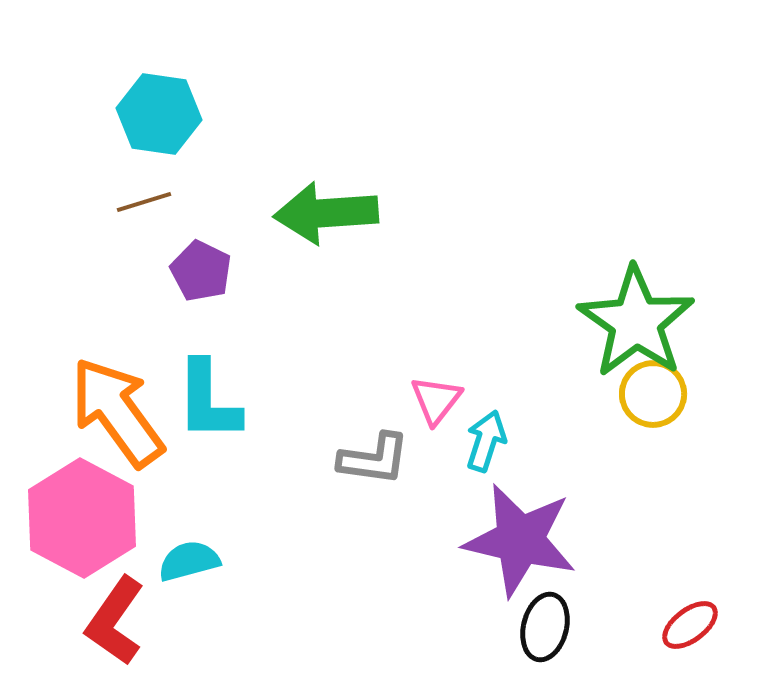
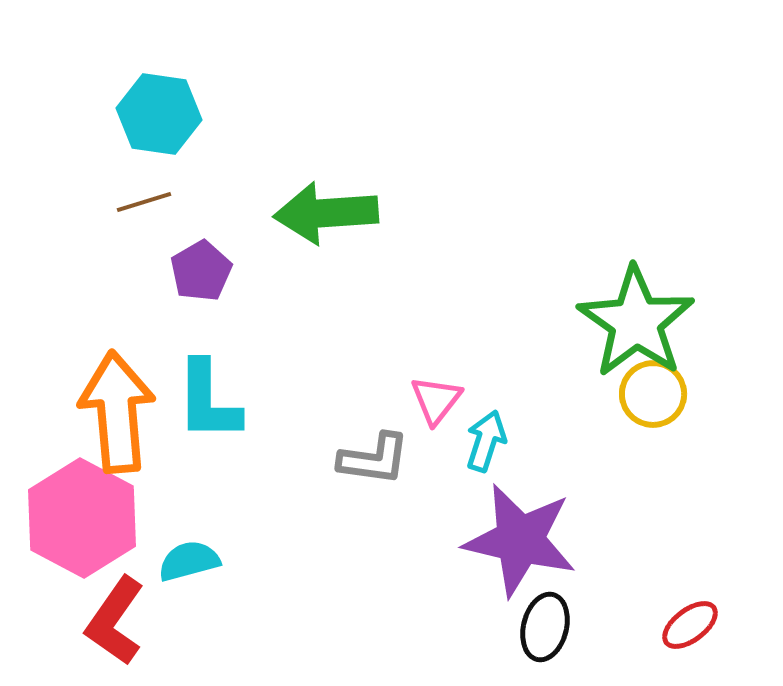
purple pentagon: rotated 16 degrees clockwise
orange arrow: rotated 31 degrees clockwise
